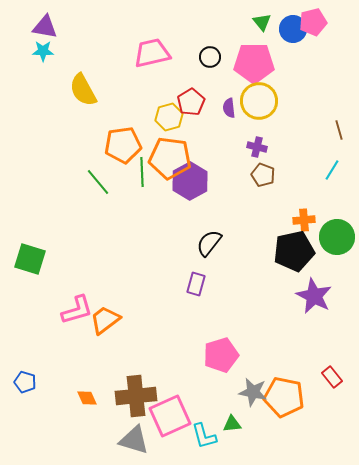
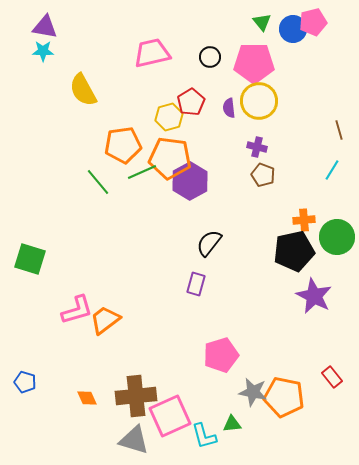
green line at (142, 172): rotated 68 degrees clockwise
